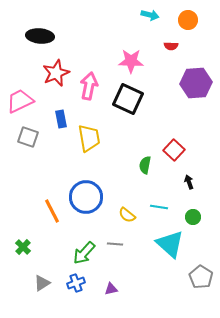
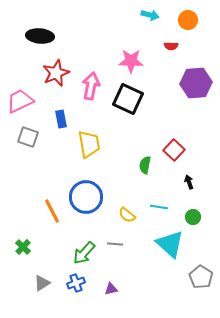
pink arrow: moved 2 px right
yellow trapezoid: moved 6 px down
